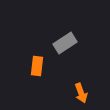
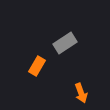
orange rectangle: rotated 24 degrees clockwise
